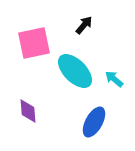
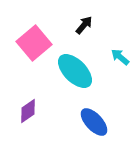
pink square: rotated 28 degrees counterclockwise
cyan arrow: moved 6 px right, 22 px up
purple diamond: rotated 60 degrees clockwise
blue ellipse: rotated 72 degrees counterclockwise
